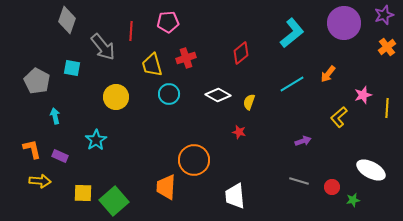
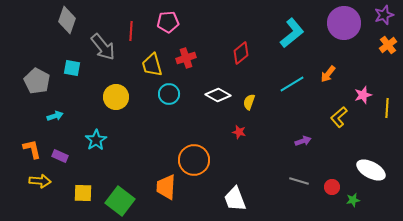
orange cross: moved 1 px right, 2 px up
cyan arrow: rotated 84 degrees clockwise
white trapezoid: moved 3 px down; rotated 16 degrees counterclockwise
green square: moved 6 px right; rotated 12 degrees counterclockwise
